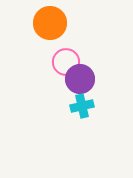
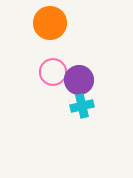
pink circle: moved 13 px left, 10 px down
purple circle: moved 1 px left, 1 px down
